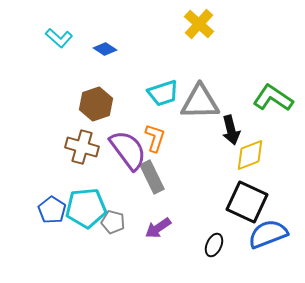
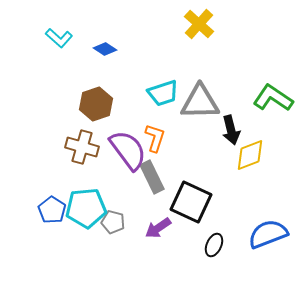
black square: moved 56 px left
